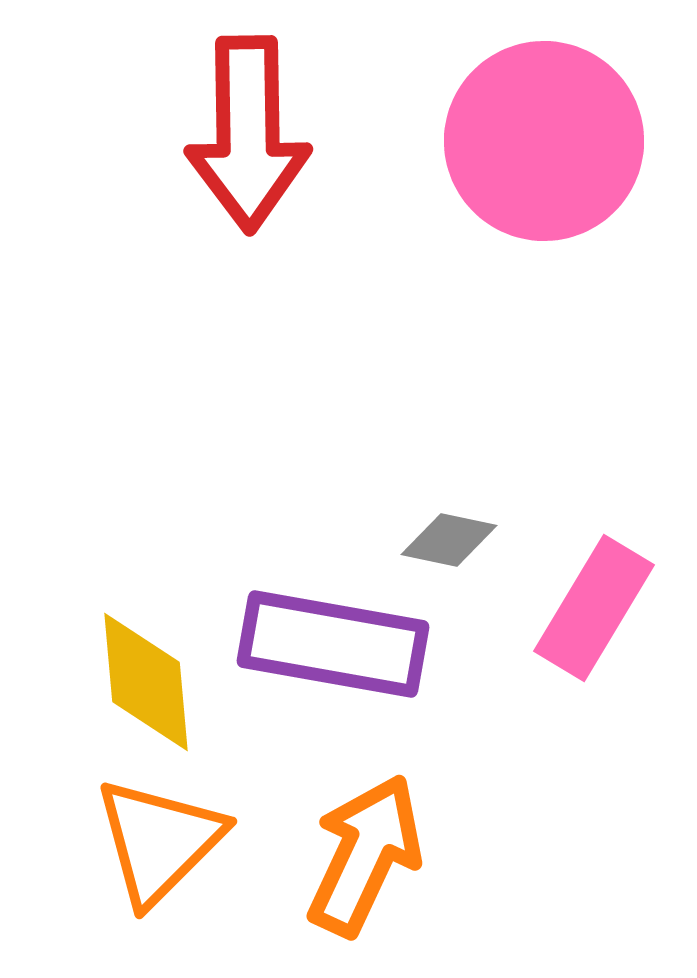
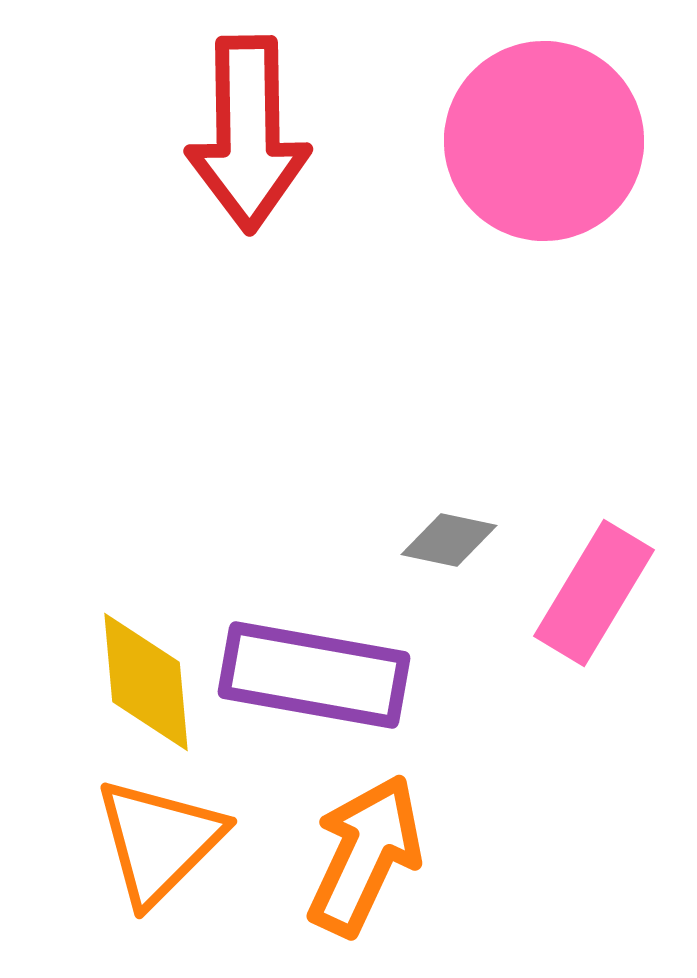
pink rectangle: moved 15 px up
purple rectangle: moved 19 px left, 31 px down
